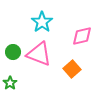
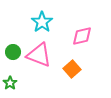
pink triangle: moved 1 px down
